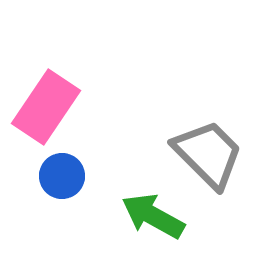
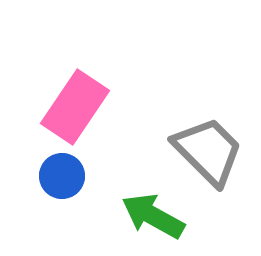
pink rectangle: moved 29 px right
gray trapezoid: moved 3 px up
